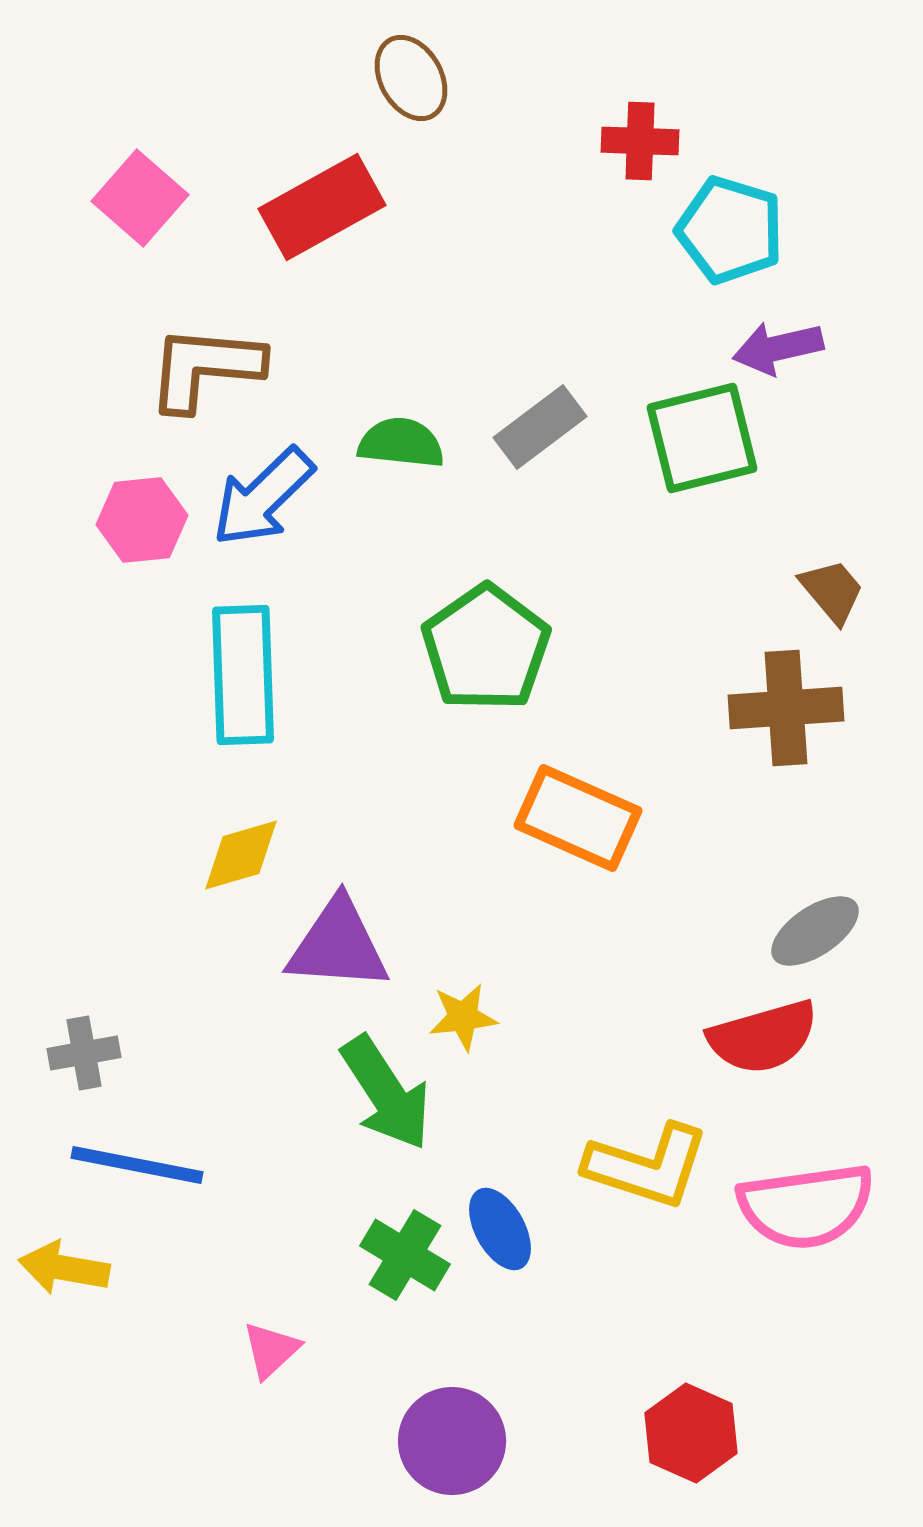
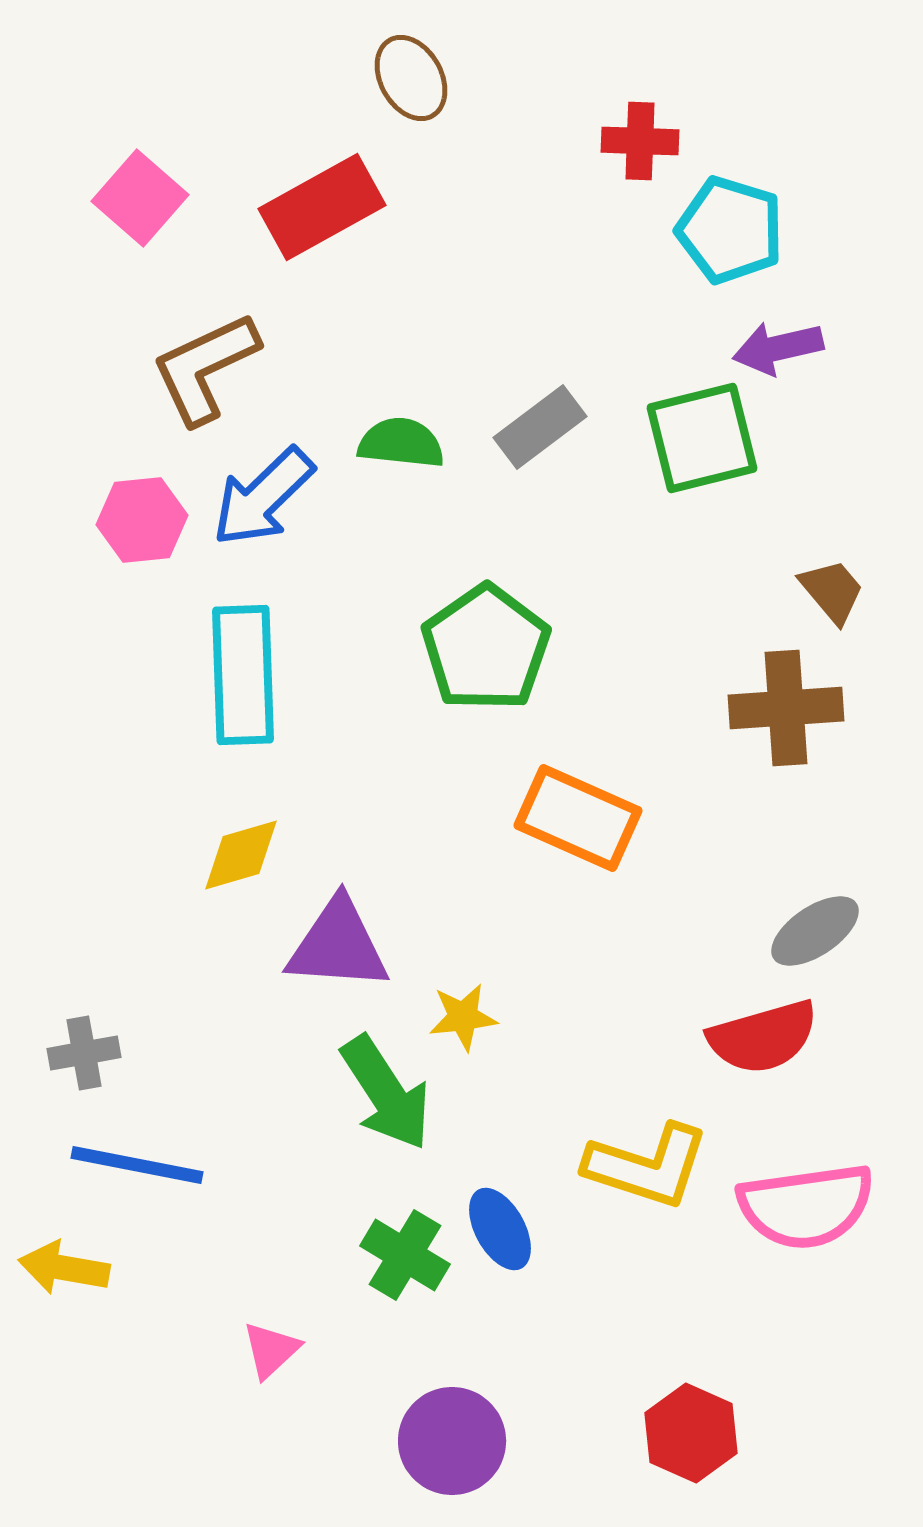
brown L-shape: rotated 30 degrees counterclockwise
